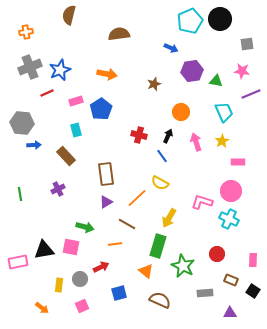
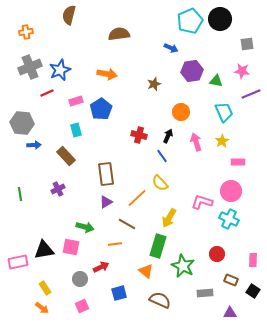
yellow semicircle at (160, 183): rotated 18 degrees clockwise
yellow rectangle at (59, 285): moved 14 px left, 3 px down; rotated 40 degrees counterclockwise
